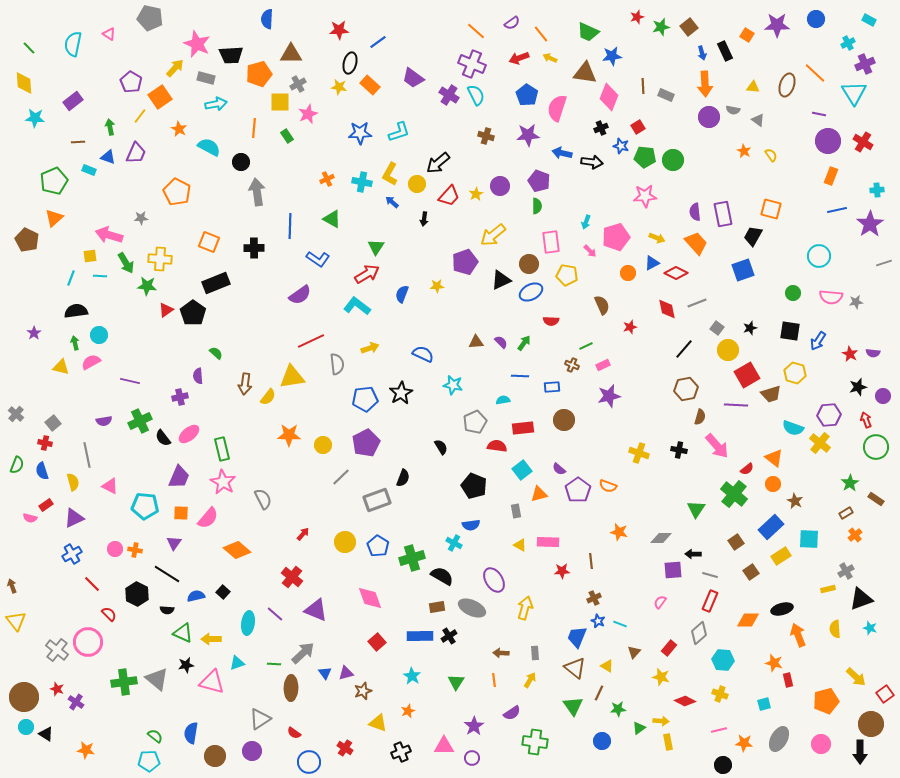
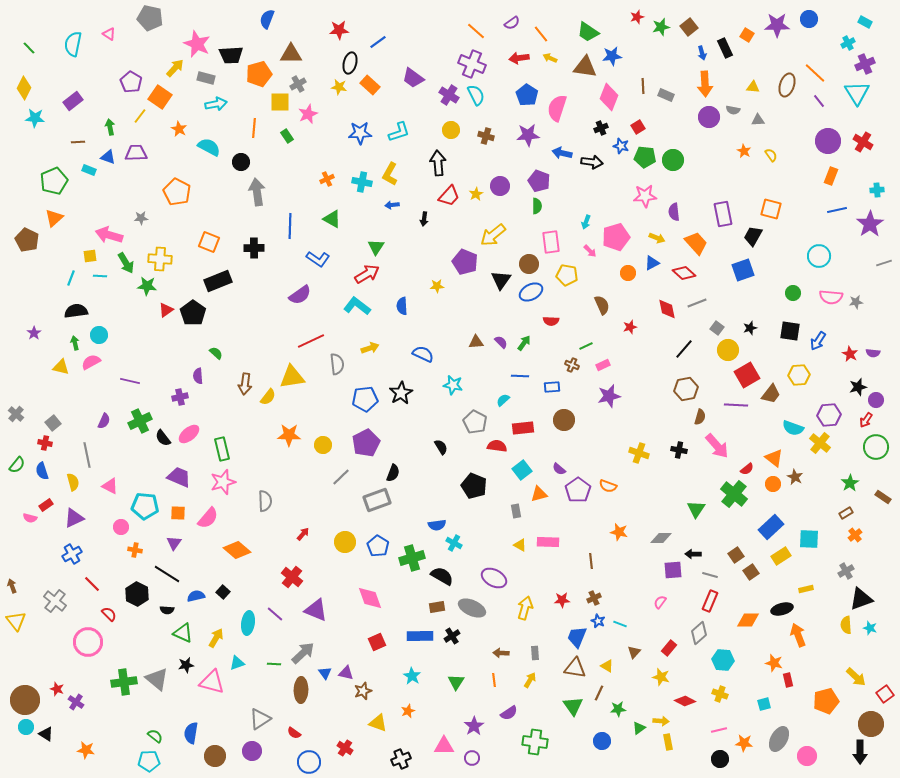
blue semicircle at (267, 19): rotated 18 degrees clockwise
blue circle at (816, 19): moved 7 px left
cyan rectangle at (869, 20): moved 4 px left, 2 px down
green trapezoid at (588, 32): rotated 10 degrees clockwise
black rectangle at (725, 51): moved 3 px up
red arrow at (519, 58): rotated 12 degrees clockwise
brown triangle at (585, 73): moved 6 px up
yellow diamond at (24, 83): moved 5 px down; rotated 30 degrees clockwise
cyan triangle at (854, 93): moved 3 px right
orange square at (160, 97): rotated 20 degrees counterclockwise
purple line at (819, 114): moved 13 px up; rotated 40 degrees clockwise
gray triangle at (758, 120): rotated 40 degrees counterclockwise
purple trapezoid at (136, 153): rotated 115 degrees counterclockwise
black arrow at (438, 163): rotated 125 degrees clockwise
yellow circle at (417, 184): moved 34 px right, 54 px up
blue arrow at (392, 202): moved 3 px down; rotated 48 degrees counterclockwise
purple semicircle at (695, 212): moved 21 px left
purple pentagon at (465, 262): rotated 30 degrees counterclockwise
red diamond at (676, 273): moved 8 px right; rotated 15 degrees clockwise
black triangle at (501, 280): rotated 30 degrees counterclockwise
black rectangle at (216, 283): moved 2 px right, 2 px up
blue semicircle at (402, 294): moved 12 px down; rotated 24 degrees counterclockwise
yellow hexagon at (795, 373): moved 4 px right, 2 px down; rotated 20 degrees counterclockwise
brown trapezoid at (771, 394): rotated 35 degrees counterclockwise
purple circle at (883, 396): moved 7 px left, 4 px down
cyan semicircle at (503, 400): rotated 32 degrees counterclockwise
red arrow at (866, 420): rotated 126 degrees counterclockwise
purple semicircle at (104, 421): rotated 56 degrees counterclockwise
gray pentagon at (475, 422): rotated 20 degrees counterclockwise
green semicircle at (17, 465): rotated 18 degrees clockwise
purple trapezoid at (179, 477): rotated 90 degrees counterclockwise
black semicircle at (403, 478): moved 10 px left, 5 px up
pink star at (223, 482): rotated 25 degrees clockwise
gray semicircle at (263, 499): moved 2 px right, 2 px down; rotated 25 degrees clockwise
brown rectangle at (876, 499): moved 7 px right, 2 px up
brown star at (795, 501): moved 24 px up
orange square at (181, 513): moved 3 px left
blue semicircle at (471, 525): moved 34 px left
brown square at (736, 542): moved 13 px down
pink circle at (115, 549): moved 6 px right, 22 px up
red star at (562, 571): moved 29 px down
purple ellipse at (494, 580): moved 2 px up; rotated 30 degrees counterclockwise
yellow rectangle at (828, 589): moved 22 px left
yellow semicircle at (835, 629): moved 11 px right, 4 px up
black cross at (449, 636): moved 3 px right
yellow arrow at (211, 639): moved 5 px right, 1 px up; rotated 120 degrees clockwise
red square at (377, 642): rotated 18 degrees clockwise
gray cross at (57, 650): moved 2 px left, 49 px up
brown triangle at (575, 668): rotated 30 degrees counterclockwise
purple triangle at (346, 673): rotated 28 degrees clockwise
brown ellipse at (291, 688): moved 10 px right, 2 px down
brown circle at (24, 697): moved 1 px right, 3 px down
purple semicircle at (512, 713): moved 3 px left
pink circle at (821, 744): moved 14 px left, 12 px down
black cross at (401, 752): moved 7 px down
black circle at (723, 765): moved 3 px left, 6 px up
